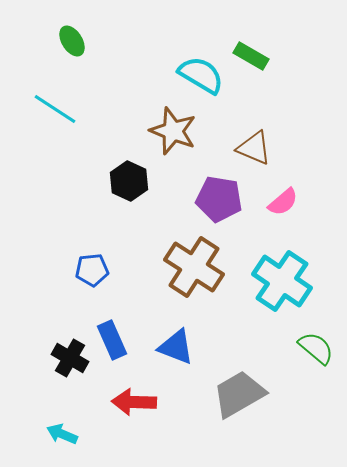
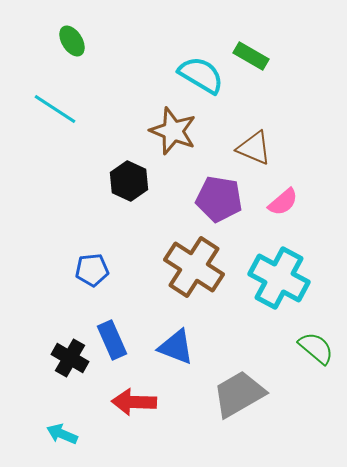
cyan cross: moved 3 px left, 3 px up; rotated 6 degrees counterclockwise
